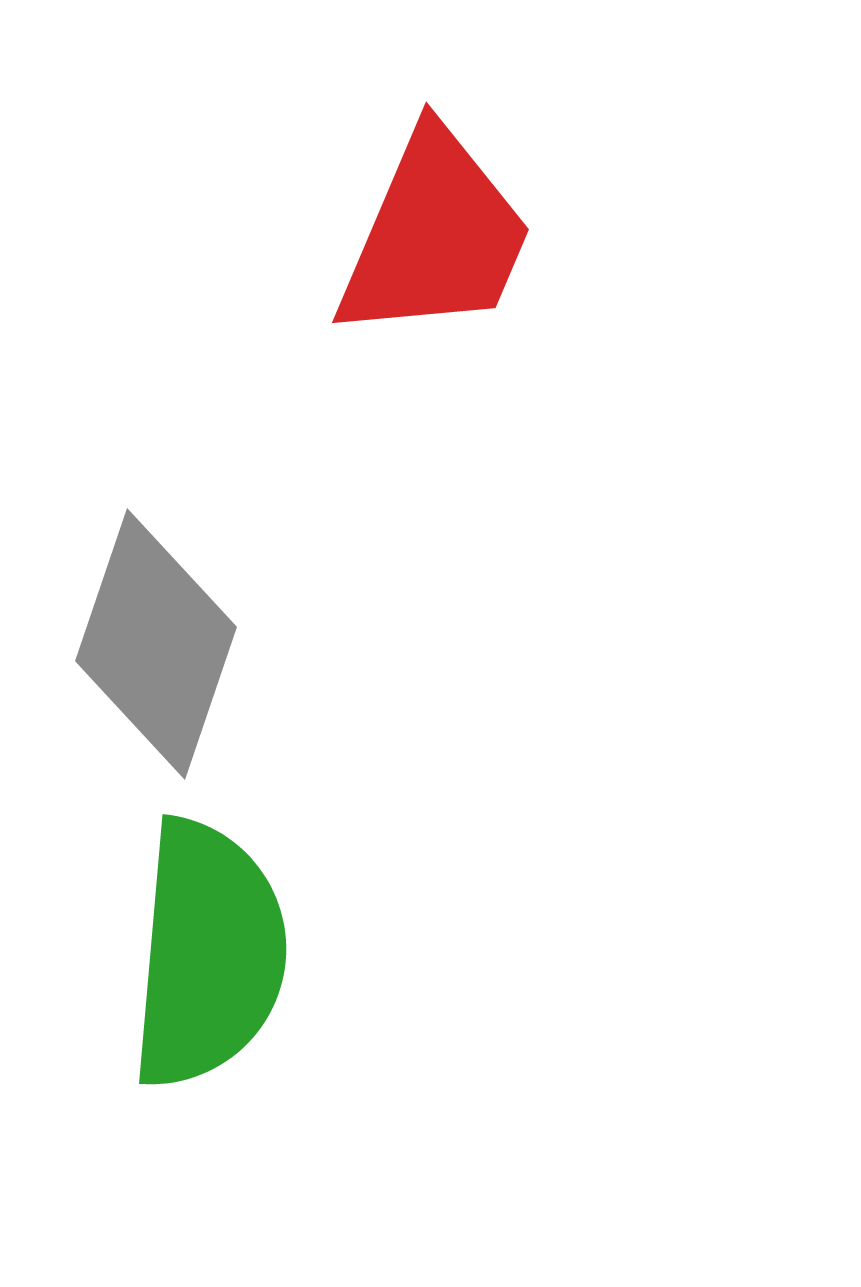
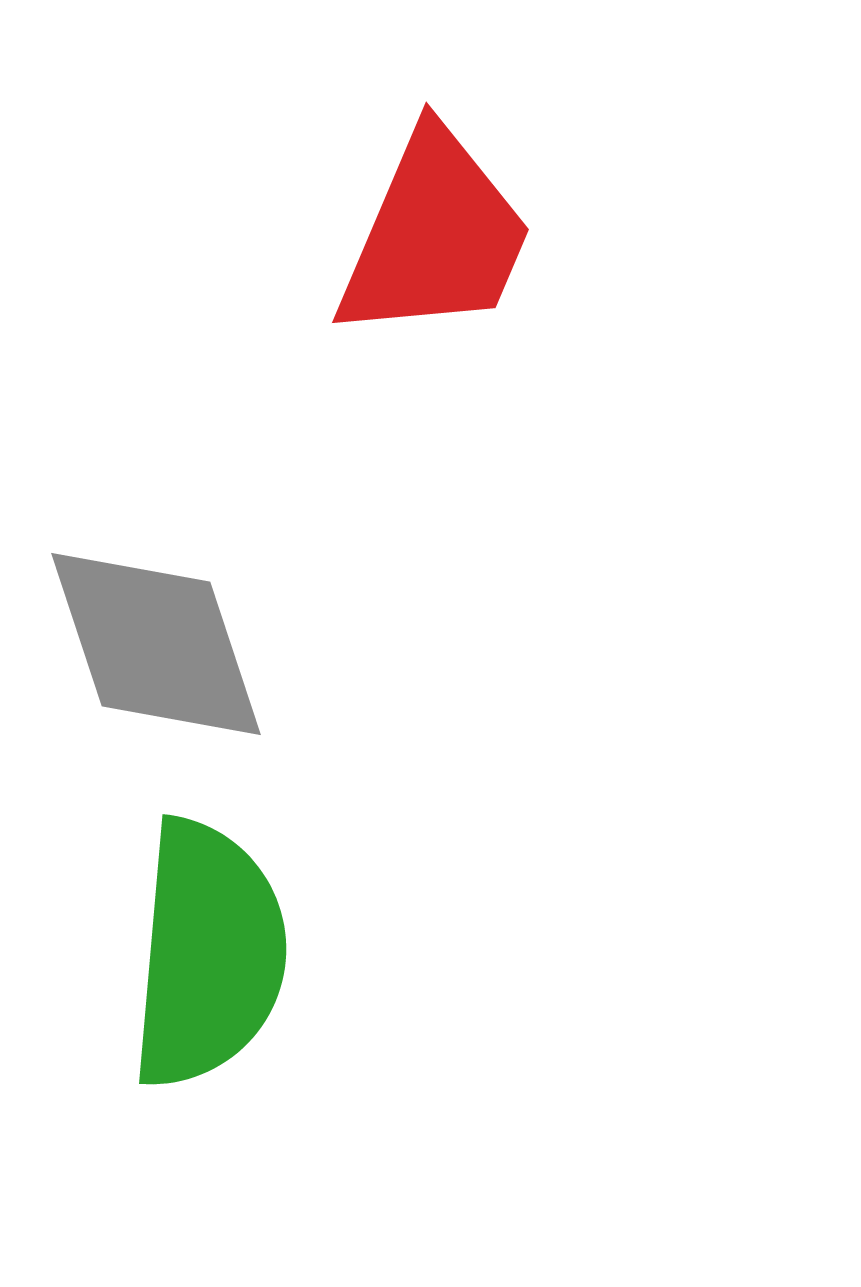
gray diamond: rotated 37 degrees counterclockwise
